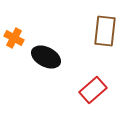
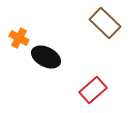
brown rectangle: moved 8 px up; rotated 52 degrees counterclockwise
orange cross: moved 5 px right
